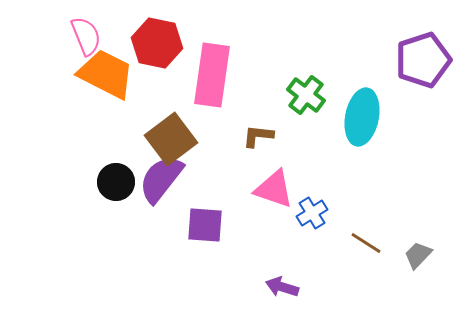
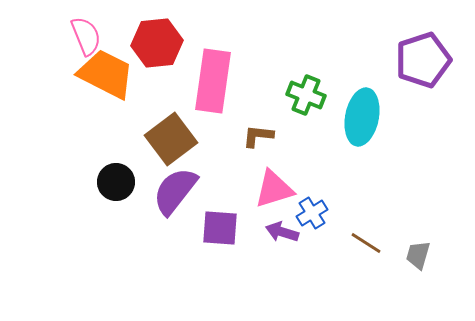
red hexagon: rotated 18 degrees counterclockwise
pink rectangle: moved 1 px right, 6 px down
green cross: rotated 15 degrees counterclockwise
purple semicircle: moved 14 px right, 12 px down
pink triangle: rotated 36 degrees counterclockwise
purple square: moved 15 px right, 3 px down
gray trapezoid: rotated 28 degrees counterclockwise
purple arrow: moved 55 px up
